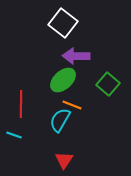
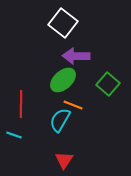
orange line: moved 1 px right
